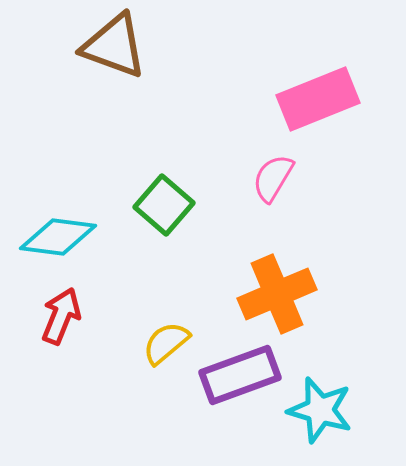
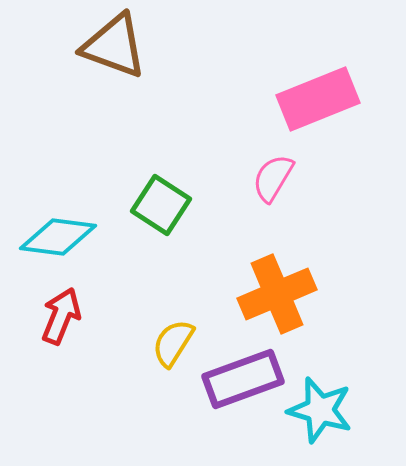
green square: moved 3 px left; rotated 8 degrees counterclockwise
yellow semicircle: moved 7 px right; rotated 18 degrees counterclockwise
purple rectangle: moved 3 px right, 4 px down
